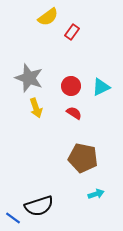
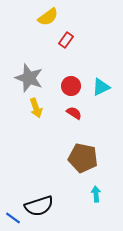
red rectangle: moved 6 px left, 8 px down
cyan arrow: rotated 77 degrees counterclockwise
